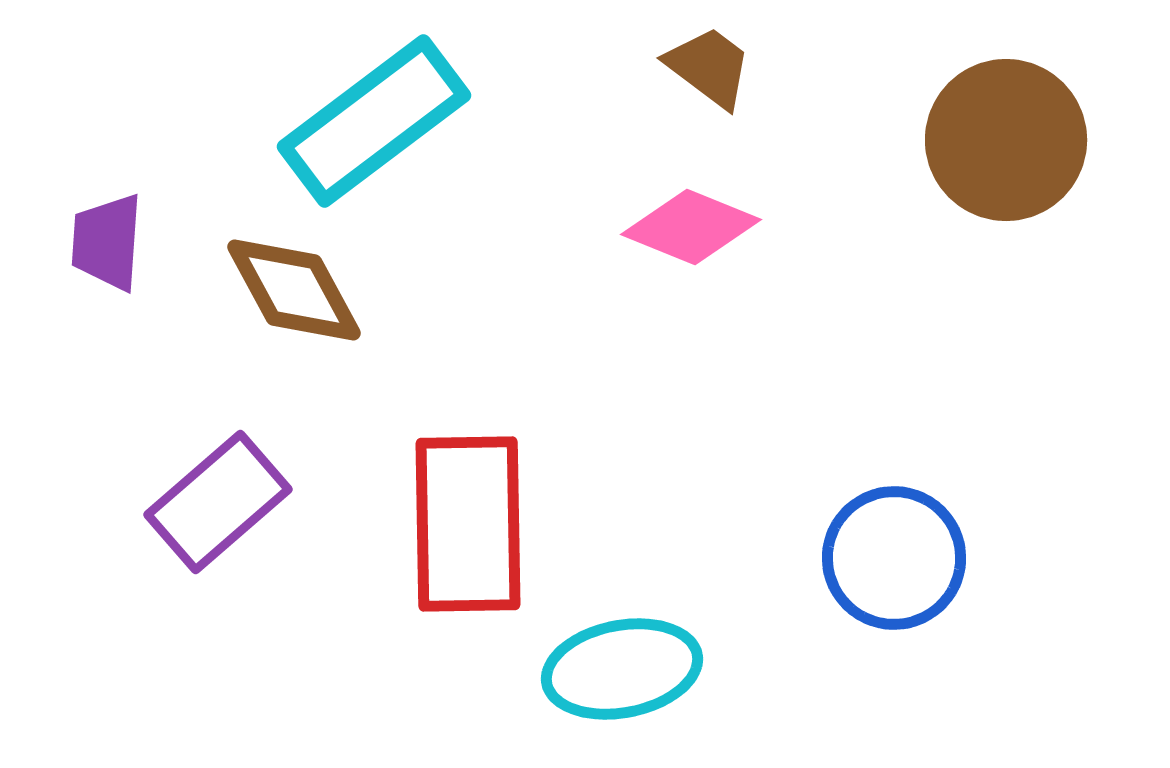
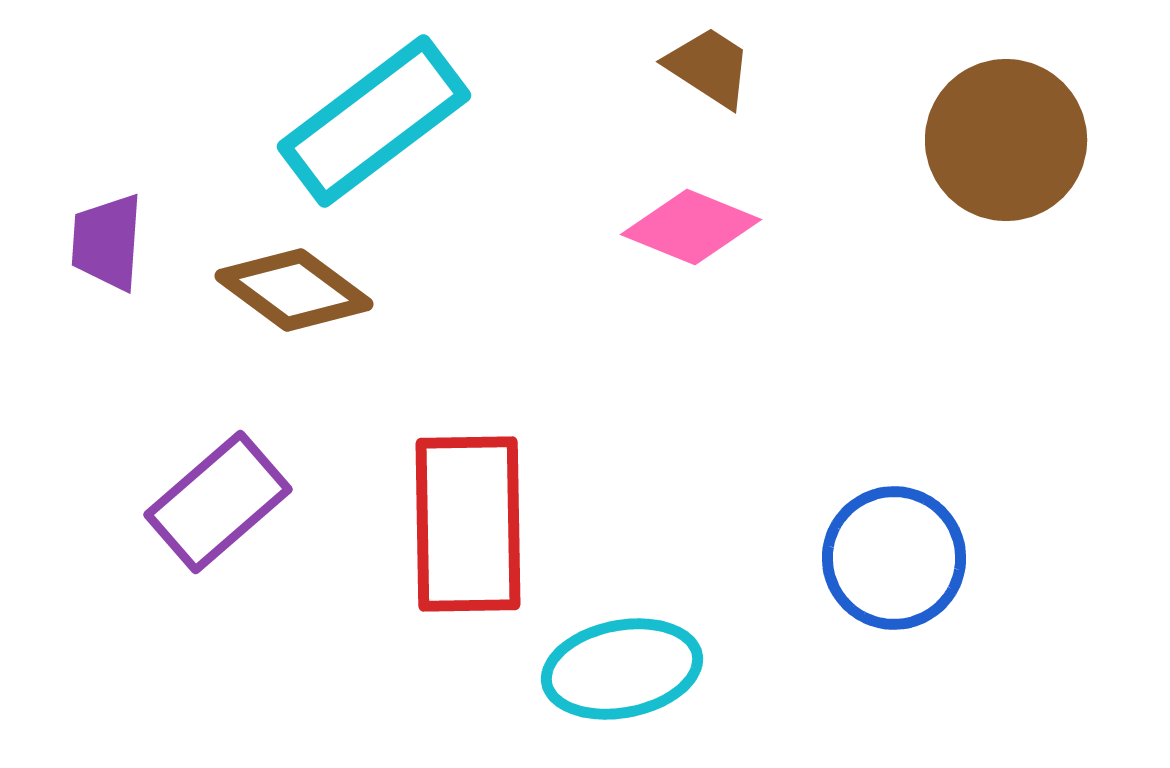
brown trapezoid: rotated 4 degrees counterclockwise
brown diamond: rotated 25 degrees counterclockwise
